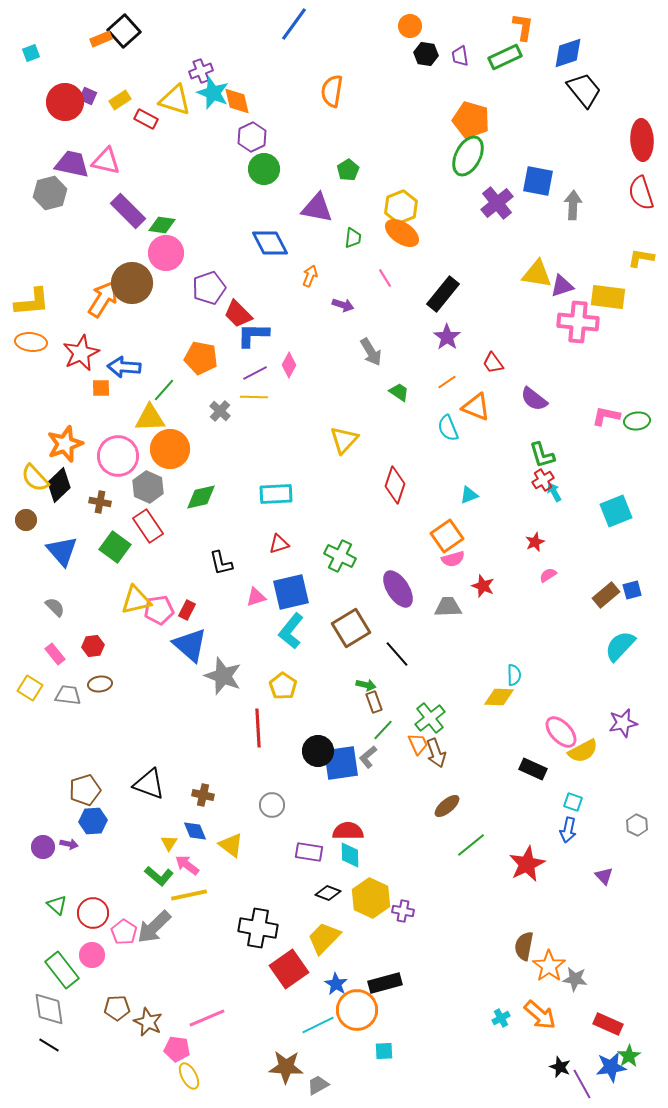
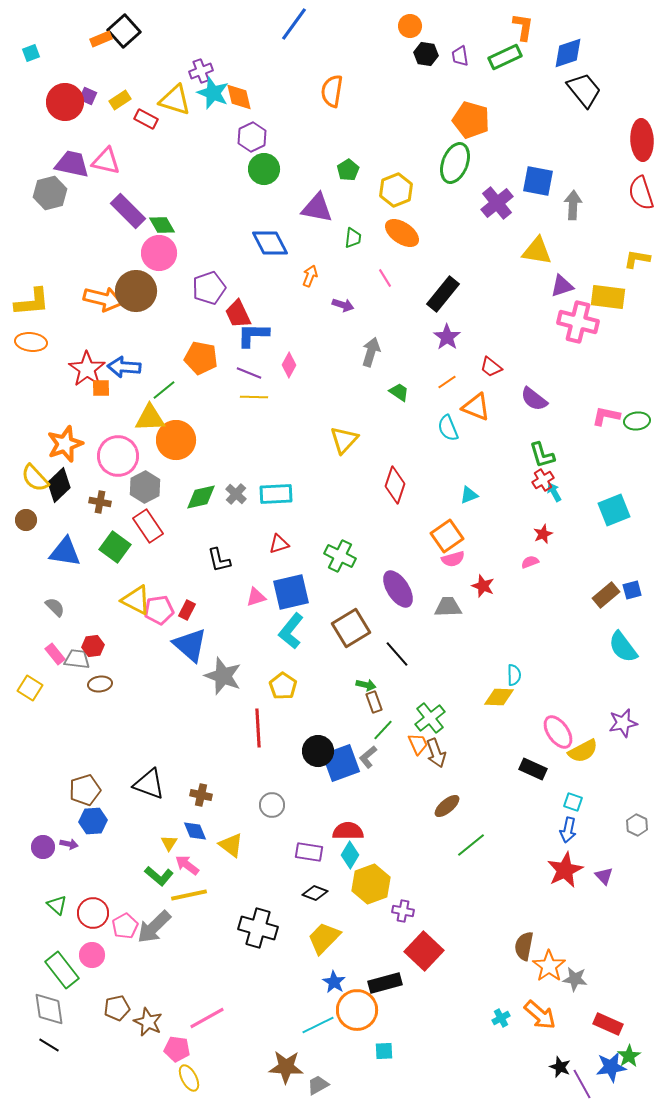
orange diamond at (237, 101): moved 2 px right, 4 px up
green ellipse at (468, 156): moved 13 px left, 7 px down; rotated 6 degrees counterclockwise
yellow hexagon at (401, 207): moved 5 px left, 17 px up
green diamond at (162, 225): rotated 52 degrees clockwise
pink circle at (166, 253): moved 7 px left
yellow L-shape at (641, 258): moved 4 px left, 1 px down
yellow triangle at (537, 274): moved 23 px up
brown circle at (132, 283): moved 4 px right, 8 px down
orange arrow at (103, 299): rotated 72 degrees clockwise
red trapezoid at (238, 314): rotated 20 degrees clockwise
pink cross at (578, 322): rotated 9 degrees clockwise
gray arrow at (371, 352): rotated 132 degrees counterclockwise
red star at (81, 353): moved 6 px right, 16 px down; rotated 12 degrees counterclockwise
red trapezoid at (493, 363): moved 2 px left, 4 px down; rotated 15 degrees counterclockwise
purple line at (255, 373): moved 6 px left; rotated 50 degrees clockwise
green line at (164, 390): rotated 10 degrees clockwise
gray cross at (220, 411): moved 16 px right, 83 px down
orange circle at (170, 449): moved 6 px right, 9 px up
gray hexagon at (148, 487): moved 3 px left; rotated 8 degrees clockwise
cyan square at (616, 511): moved 2 px left, 1 px up
red star at (535, 542): moved 8 px right, 8 px up
blue triangle at (62, 551): moved 3 px right, 1 px down; rotated 40 degrees counterclockwise
black L-shape at (221, 563): moved 2 px left, 3 px up
pink semicircle at (548, 575): moved 18 px left, 13 px up; rotated 12 degrees clockwise
yellow triangle at (136, 600): rotated 40 degrees clockwise
cyan semicircle at (620, 646): moved 3 px right, 1 px down; rotated 80 degrees counterclockwise
gray trapezoid at (68, 695): moved 9 px right, 36 px up
pink ellipse at (561, 732): moved 3 px left; rotated 8 degrees clockwise
blue square at (341, 763): rotated 12 degrees counterclockwise
brown cross at (203, 795): moved 2 px left
cyan diamond at (350, 855): rotated 32 degrees clockwise
red star at (527, 864): moved 38 px right, 6 px down
black diamond at (328, 893): moved 13 px left
yellow hexagon at (371, 898): moved 14 px up; rotated 15 degrees clockwise
black cross at (258, 928): rotated 6 degrees clockwise
pink pentagon at (124, 932): moved 1 px right, 6 px up; rotated 10 degrees clockwise
red square at (289, 969): moved 135 px right, 18 px up; rotated 12 degrees counterclockwise
blue star at (336, 984): moved 2 px left, 2 px up
brown pentagon at (117, 1008): rotated 10 degrees counterclockwise
pink line at (207, 1018): rotated 6 degrees counterclockwise
yellow ellipse at (189, 1076): moved 2 px down
